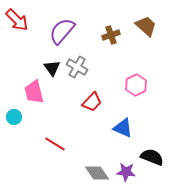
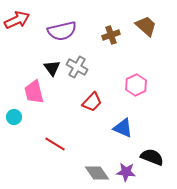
red arrow: rotated 70 degrees counterclockwise
purple semicircle: rotated 144 degrees counterclockwise
